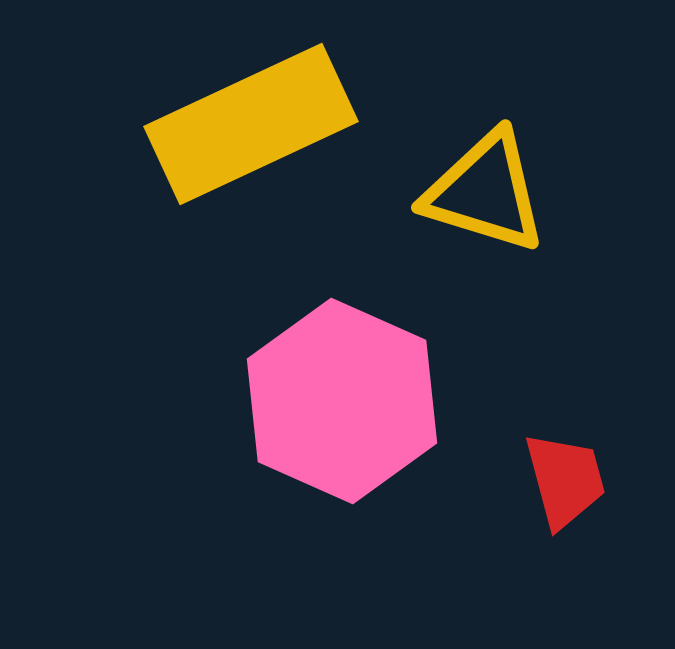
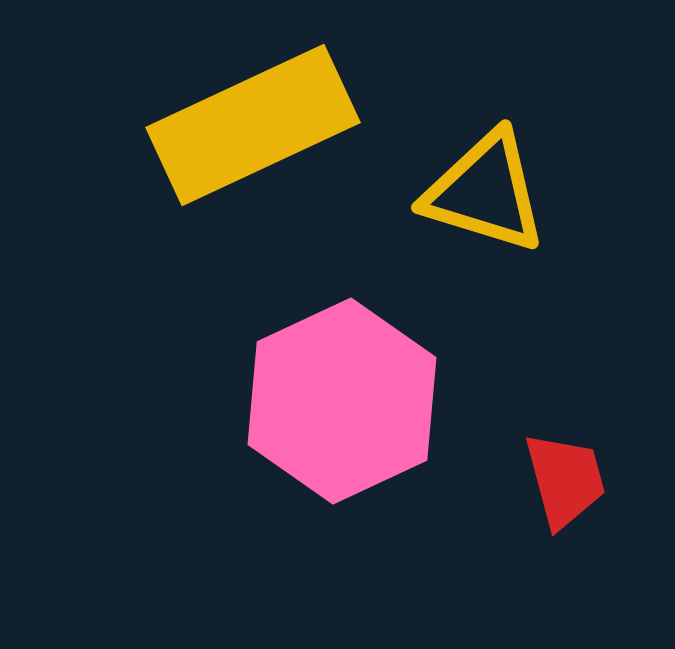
yellow rectangle: moved 2 px right, 1 px down
pink hexagon: rotated 11 degrees clockwise
